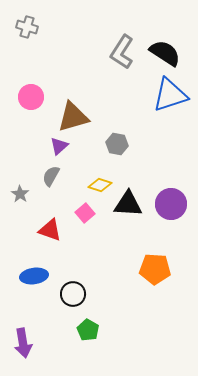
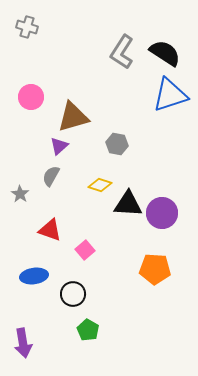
purple circle: moved 9 px left, 9 px down
pink square: moved 37 px down
